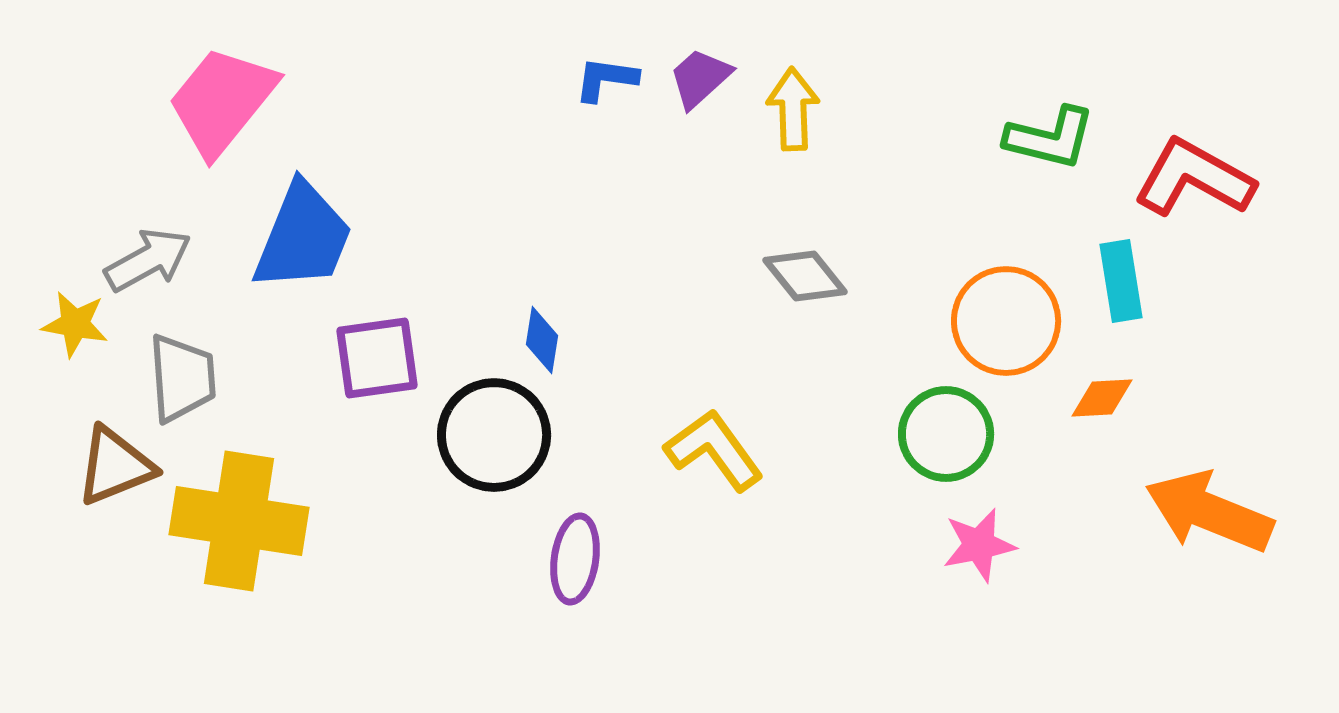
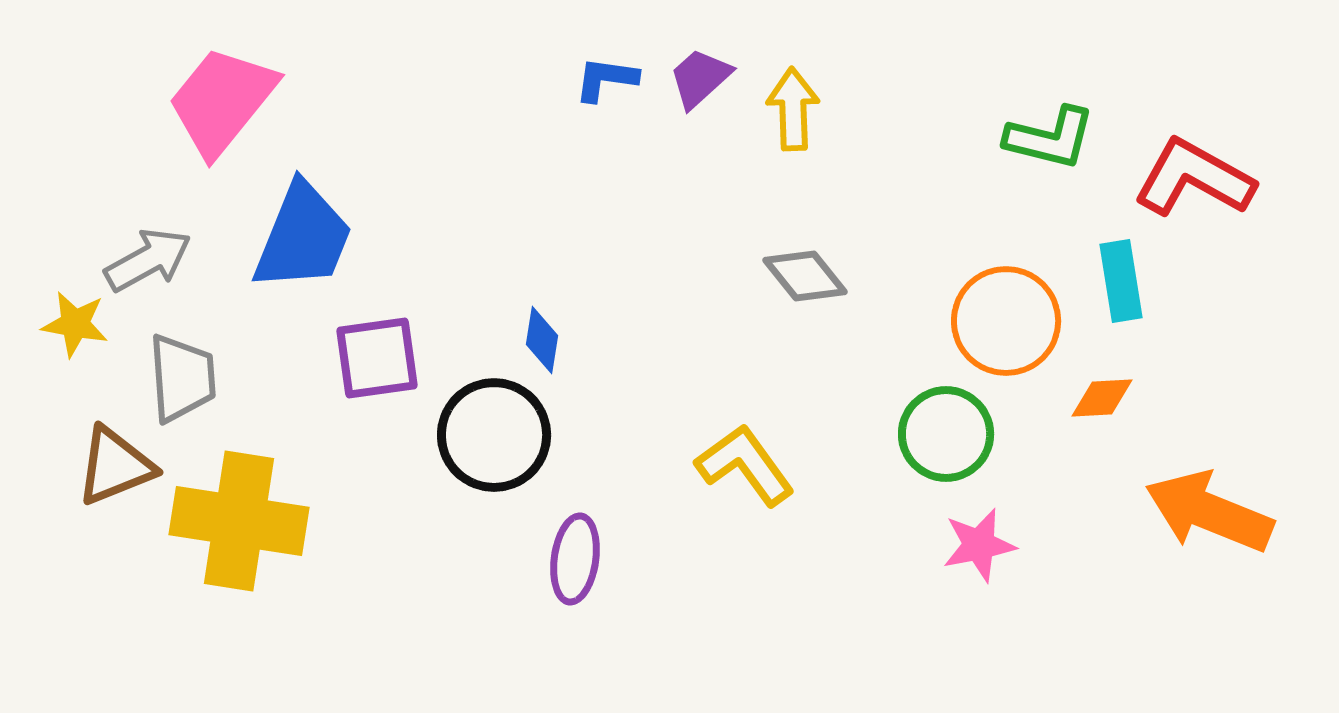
yellow L-shape: moved 31 px right, 15 px down
